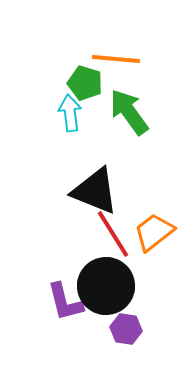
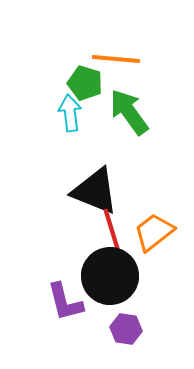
red line: rotated 15 degrees clockwise
black circle: moved 4 px right, 10 px up
